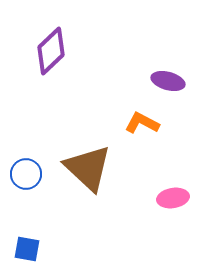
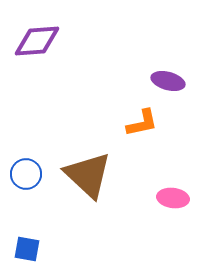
purple diamond: moved 14 px left, 10 px up; rotated 39 degrees clockwise
orange L-shape: rotated 140 degrees clockwise
brown triangle: moved 7 px down
pink ellipse: rotated 16 degrees clockwise
